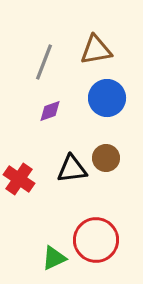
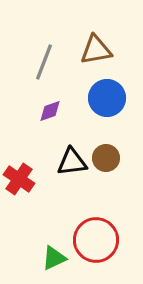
black triangle: moved 7 px up
